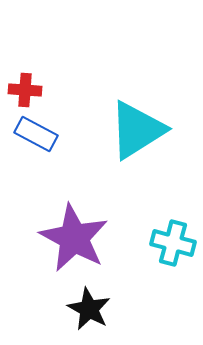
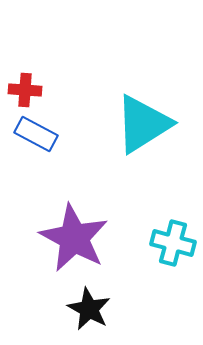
cyan triangle: moved 6 px right, 6 px up
